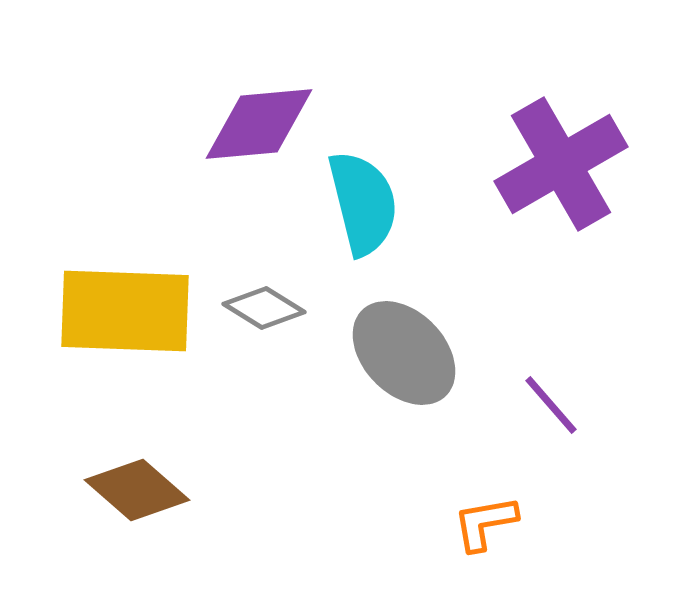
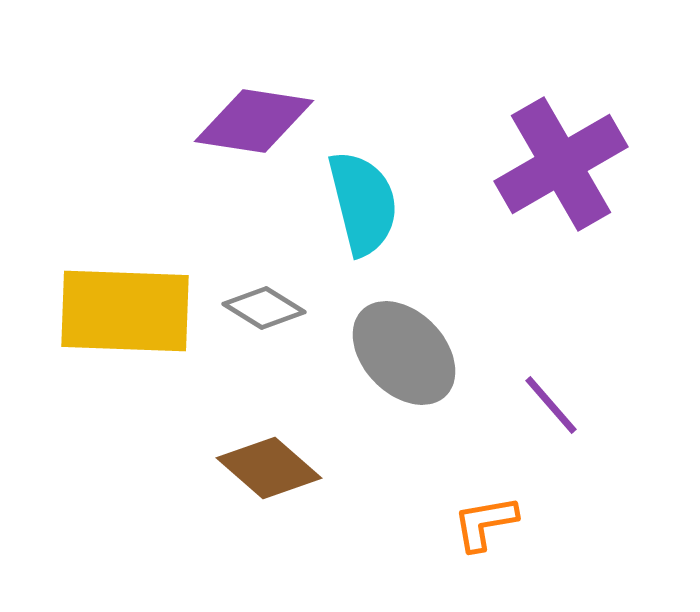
purple diamond: moved 5 px left, 3 px up; rotated 14 degrees clockwise
brown diamond: moved 132 px right, 22 px up
